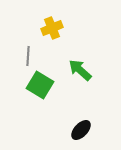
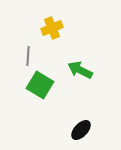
green arrow: rotated 15 degrees counterclockwise
